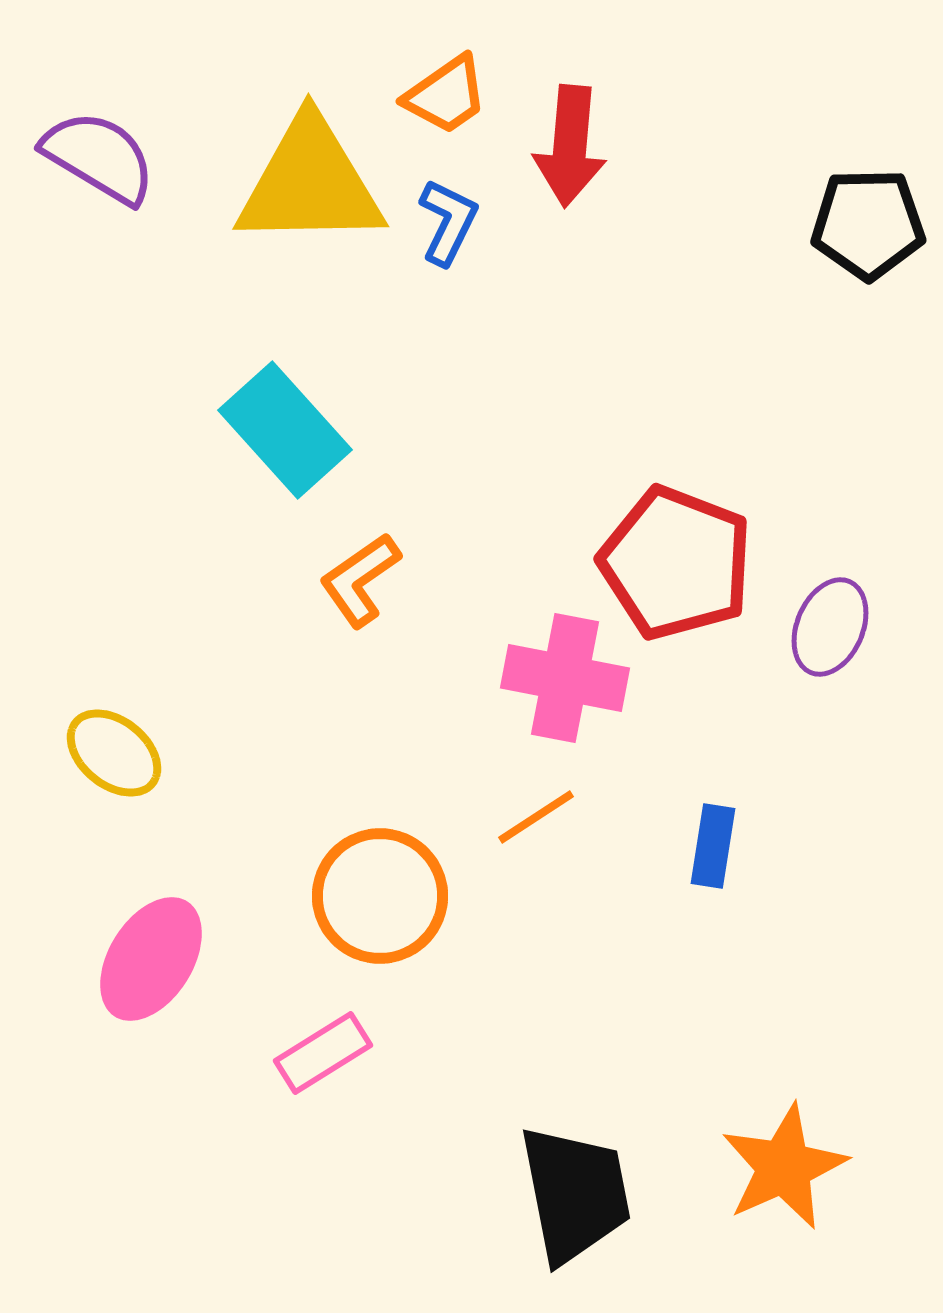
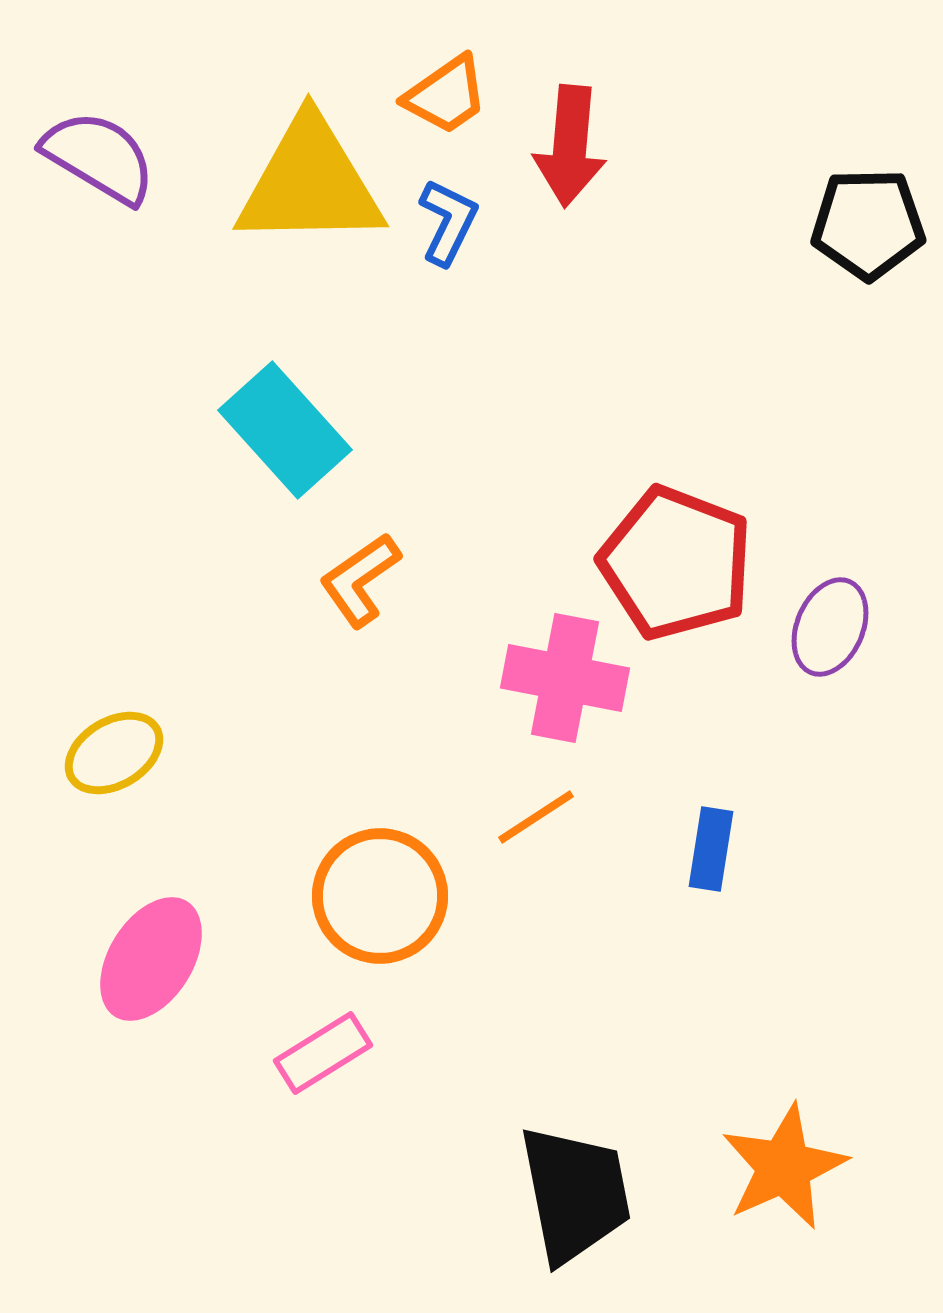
yellow ellipse: rotated 70 degrees counterclockwise
blue rectangle: moved 2 px left, 3 px down
